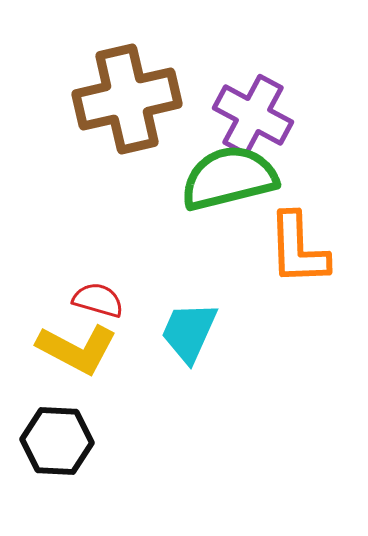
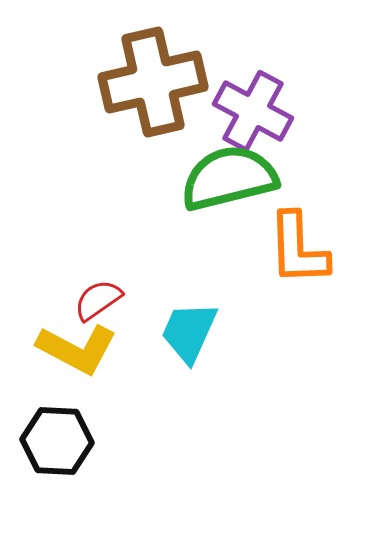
brown cross: moved 26 px right, 17 px up
purple cross: moved 4 px up
red semicircle: rotated 51 degrees counterclockwise
